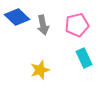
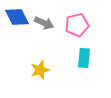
blue diamond: rotated 20 degrees clockwise
gray arrow: moved 1 px right, 2 px up; rotated 54 degrees counterclockwise
cyan rectangle: rotated 30 degrees clockwise
